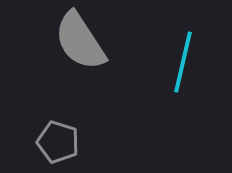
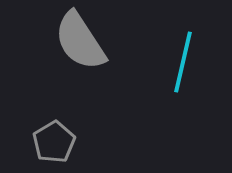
gray pentagon: moved 4 px left; rotated 24 degrees clockwise
